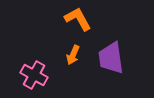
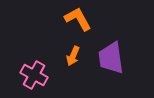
orange arrow: moved 1 px down
